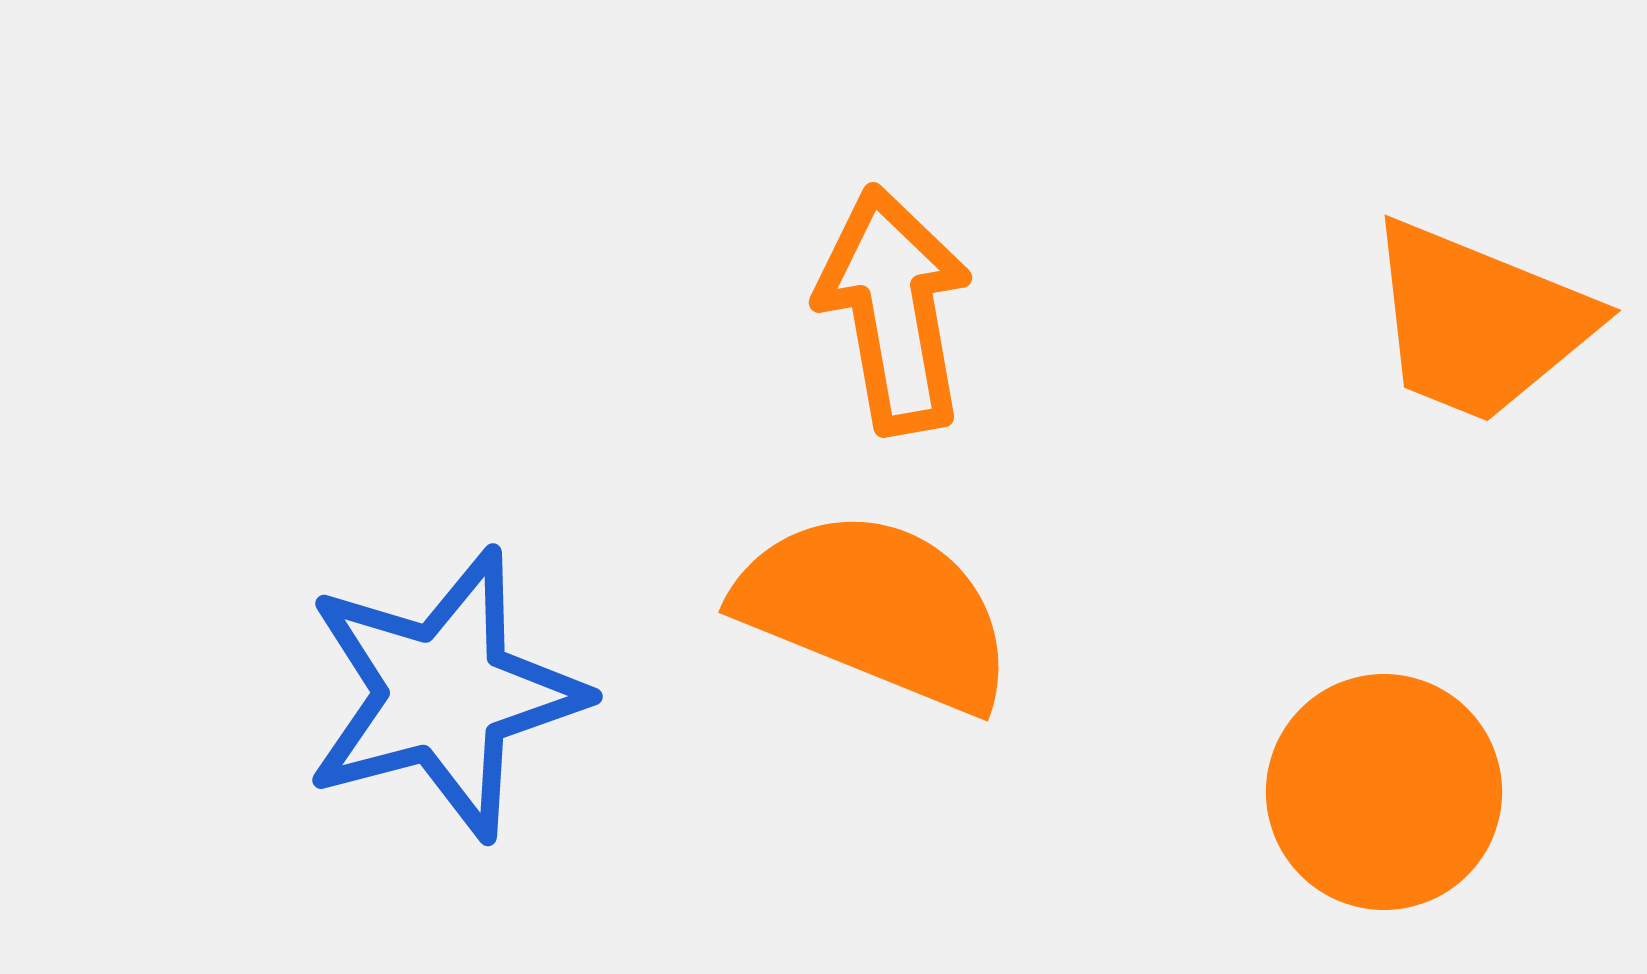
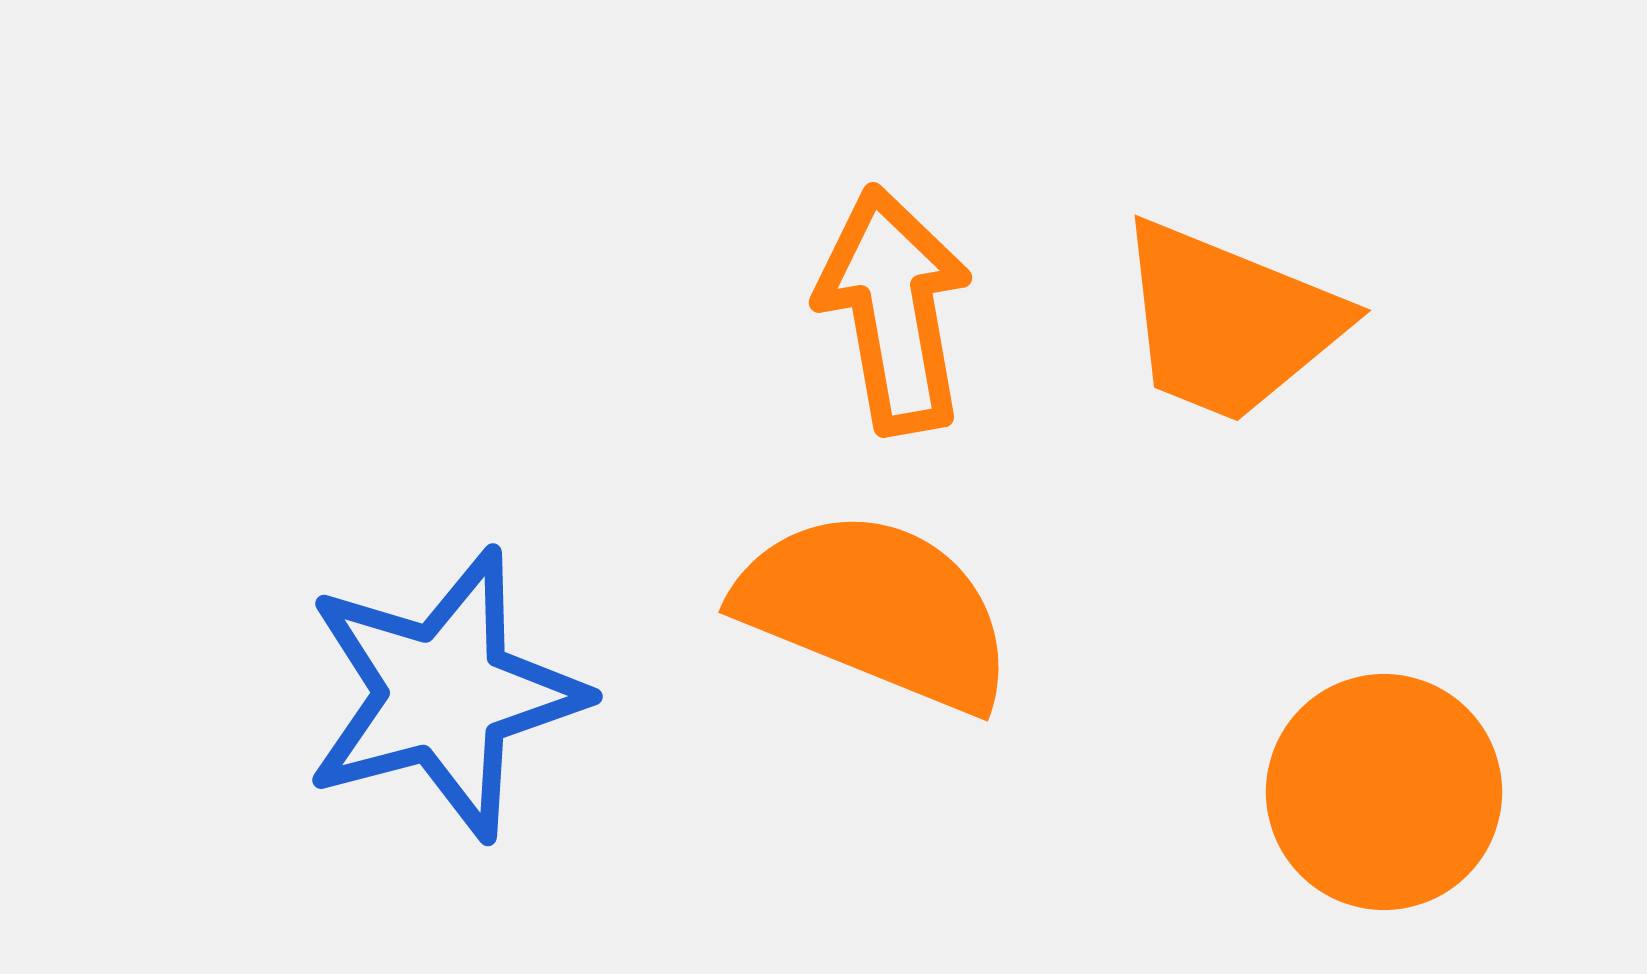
orange trapezoid: moved 250 px left
